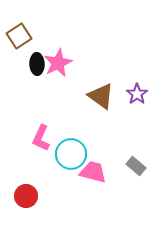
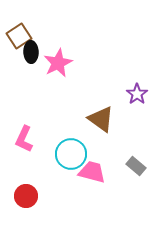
black ellipse: moved 6 px left, 12 px up
brown triangle: moved 23 px down
pink L-shape: moved 17 px left, 1 px down
pink trapezoid: moved 1 px left
